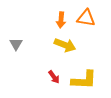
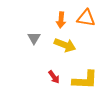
gray triangle: moved 18 px right, 6 px up
yellow L-shape: moved 1 px right
